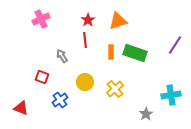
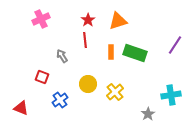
yellow circle: moved 3 px right, 2 px down
yellow cross: moved 3 px down
gray star: moved 2 px right
